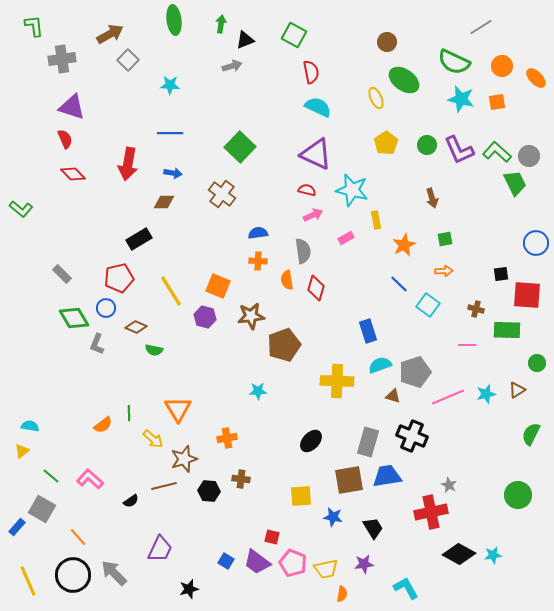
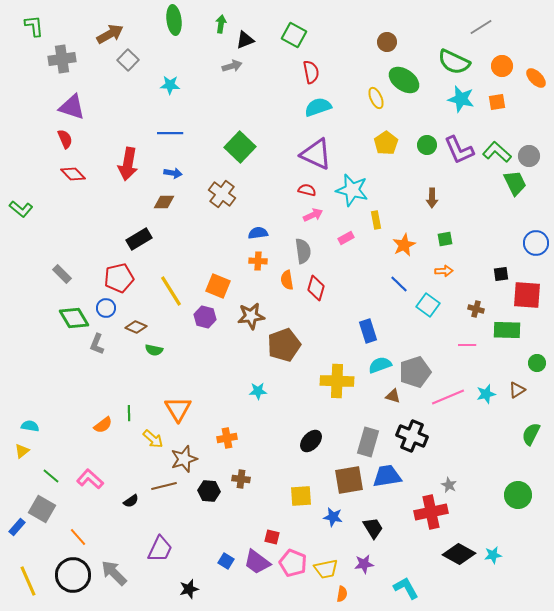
cyan semicircle at (318, 107): rotated 44 degrees counterclockwise
brown arrow at (432, 198): rotated 18 degrees clockwise
